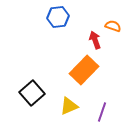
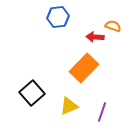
red arrow: moved 3 px up; rotated 66 degrees counterclockwise
orange rectangle: moved 2 px up
